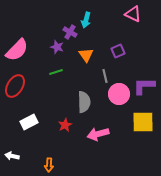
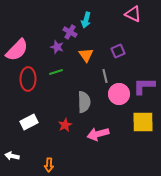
red ellipse: moved 13 px right, 7 px up; rotated 30 degrees counterclockwise
